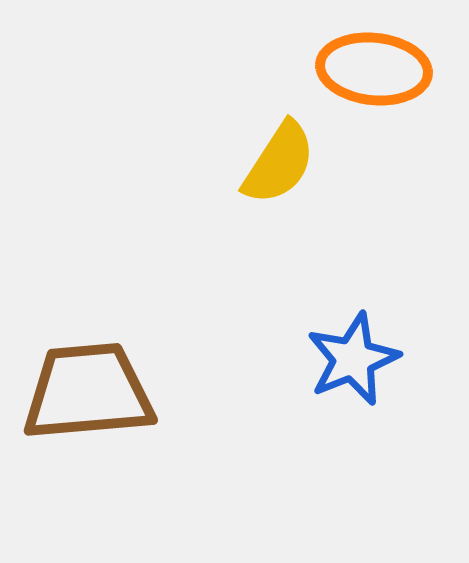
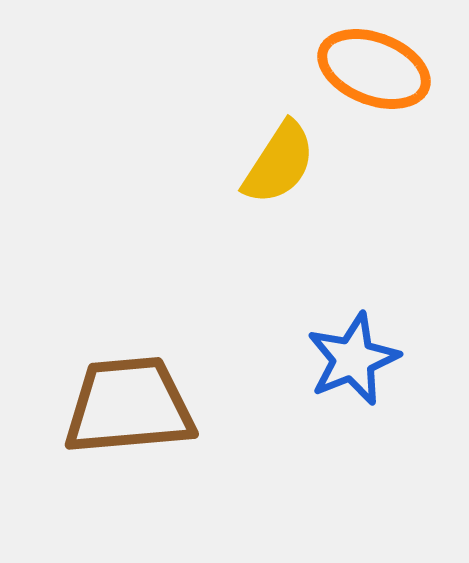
orange ellipse: rotated 15 degrees clockwise
brown trapezoid: moved 41 px right, 14 px down
